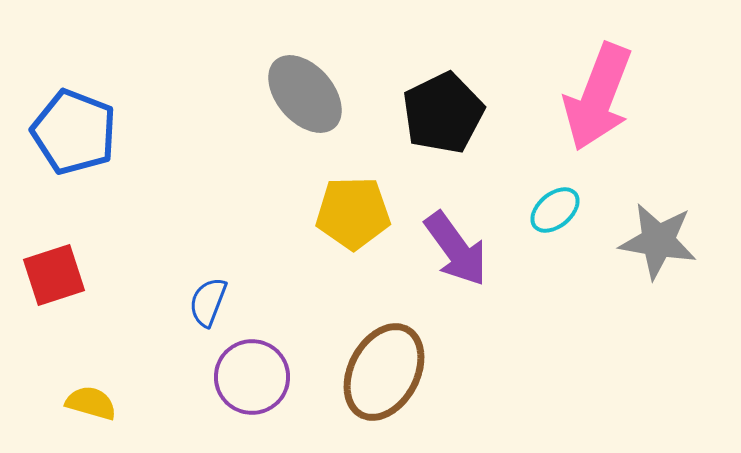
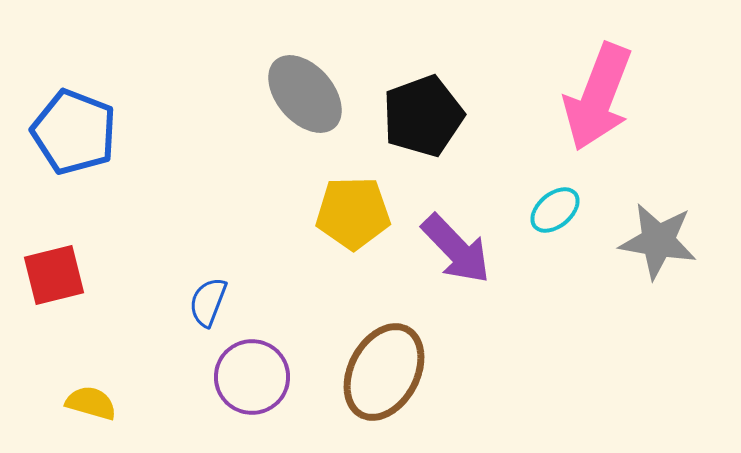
black pentagon: moved 20 px left, 3 px down; rotated 6 degrees clockwise
purple arrow: rotated 8 degrees counterclockwise
red square: rotated 4 degrees clockwise
